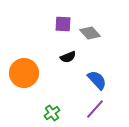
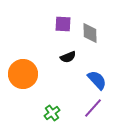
gray diamond: rotated 40 degrees clockwise
orange circle: moved 1 px left, 1 px down
purple line: moved 2 px left, 1 px up
